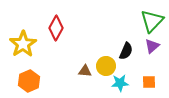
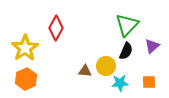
green triangle: moved 25 px left, 4 px down
yellow star: moved 2 px right, 4 px down
orange hexagon: moved 3 px left, 2 px up
